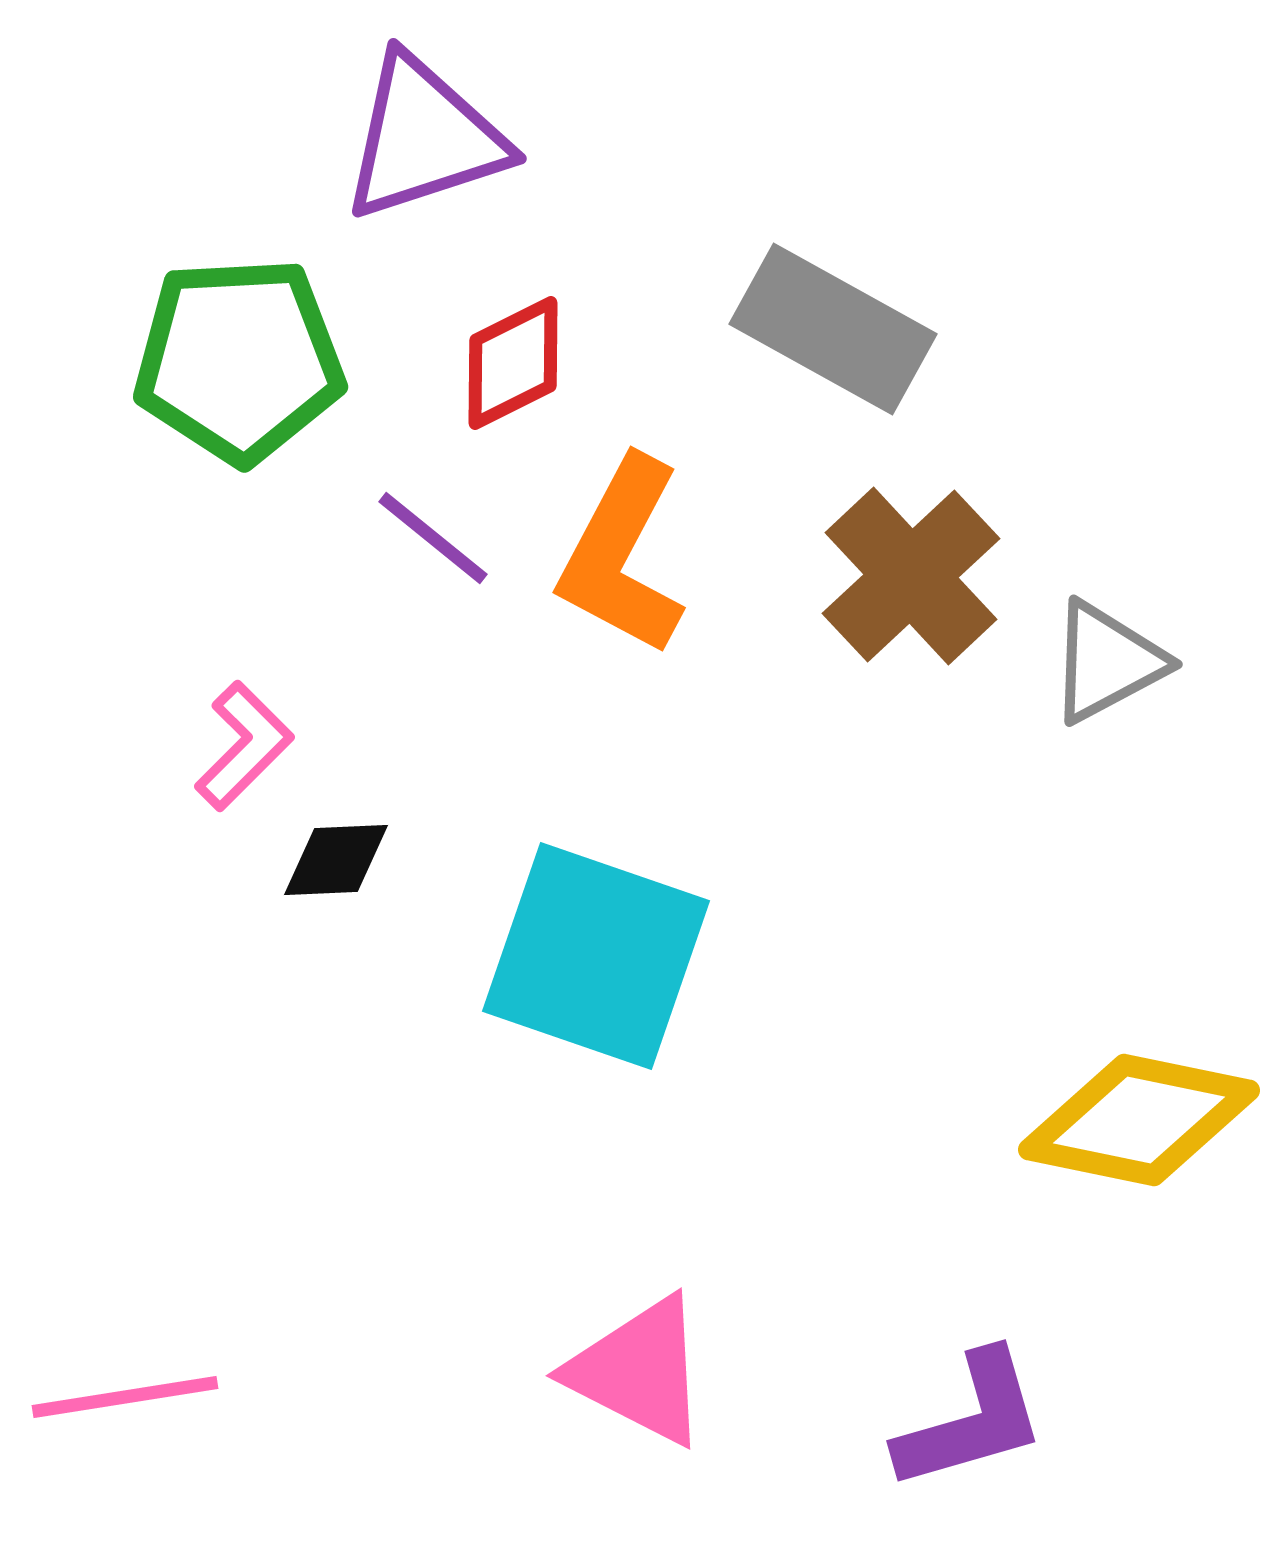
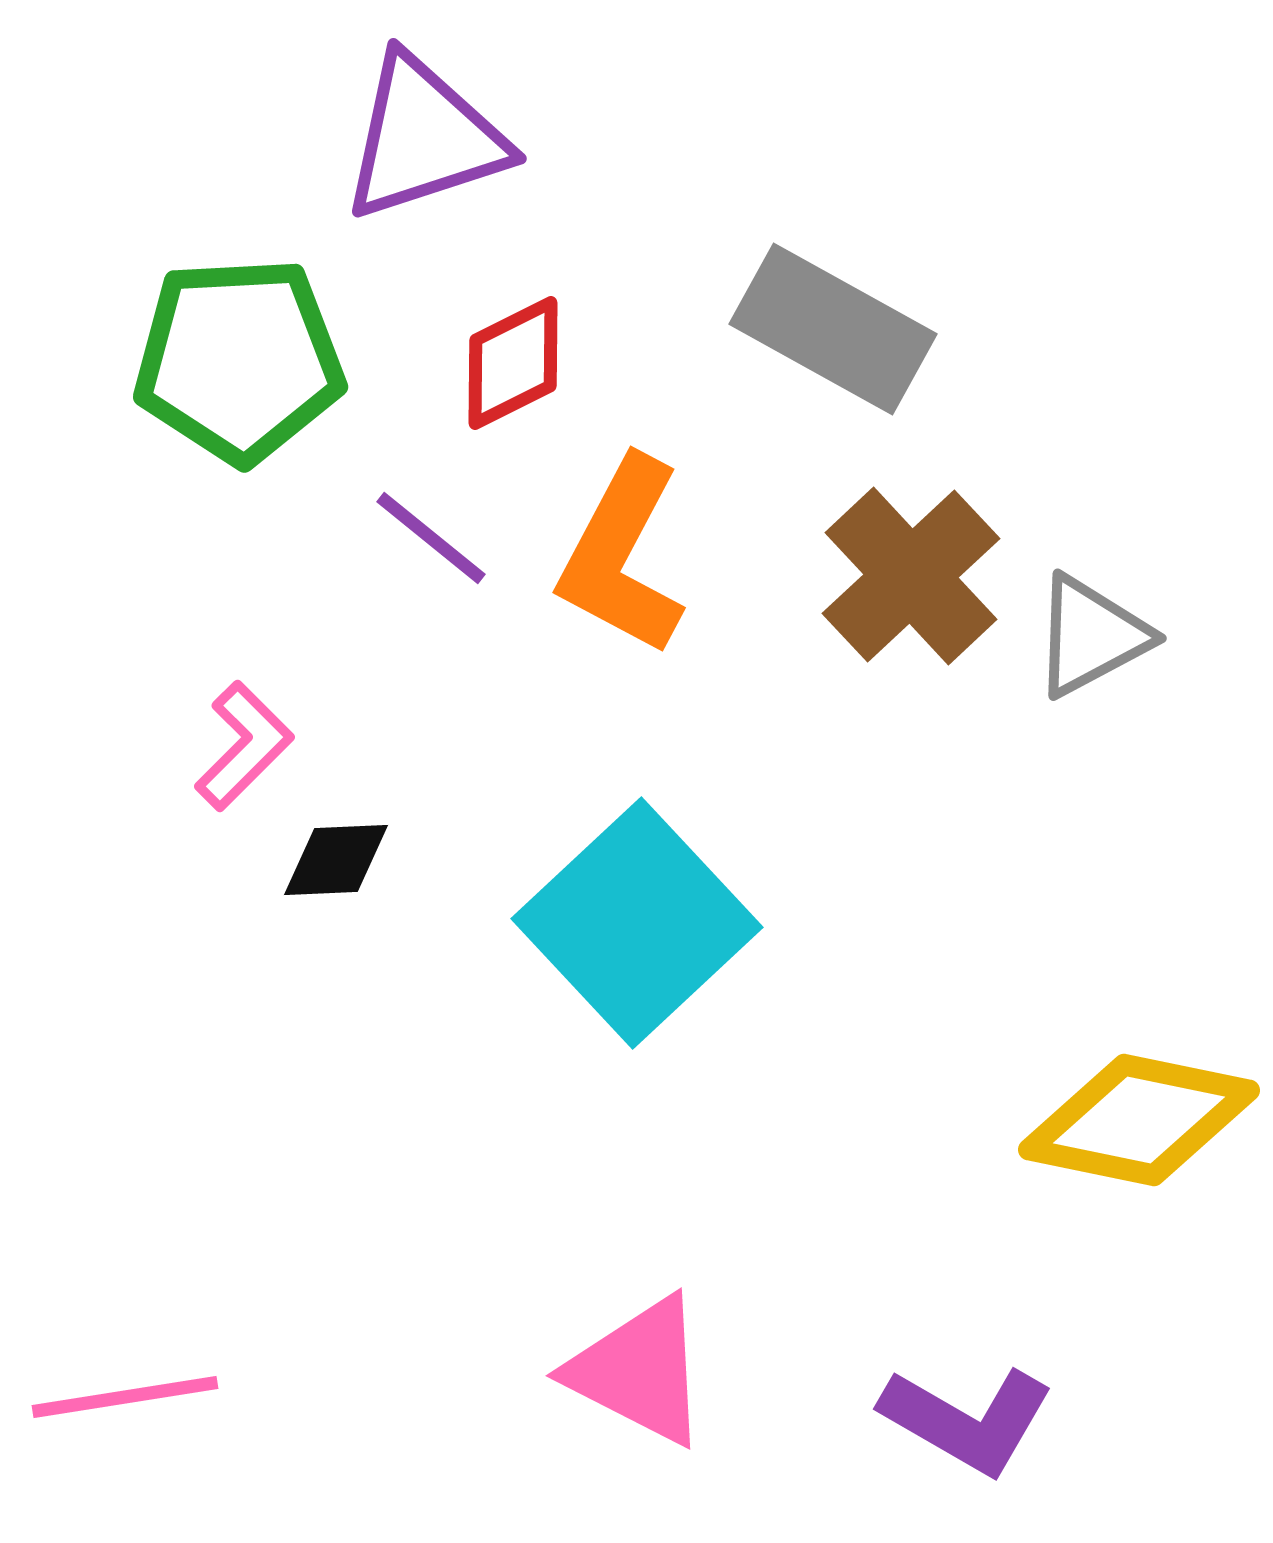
purple line: moved 2 px left
gray triangle: moved 16 px left, 26 px up
cyan square: moved 41 px right, 33 px up; rotated 28 degrees clockwise
purple L-shape: moved 4 px left, 1 px up; rotated 46 degrees clockwise
